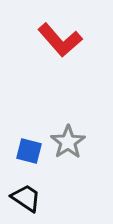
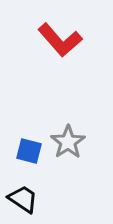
black trapezoid: moved 3 px left, 1 px down
